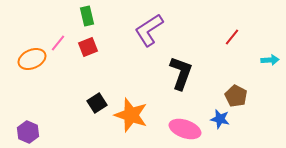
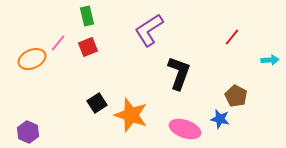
black L-shape: moved 2 px left
